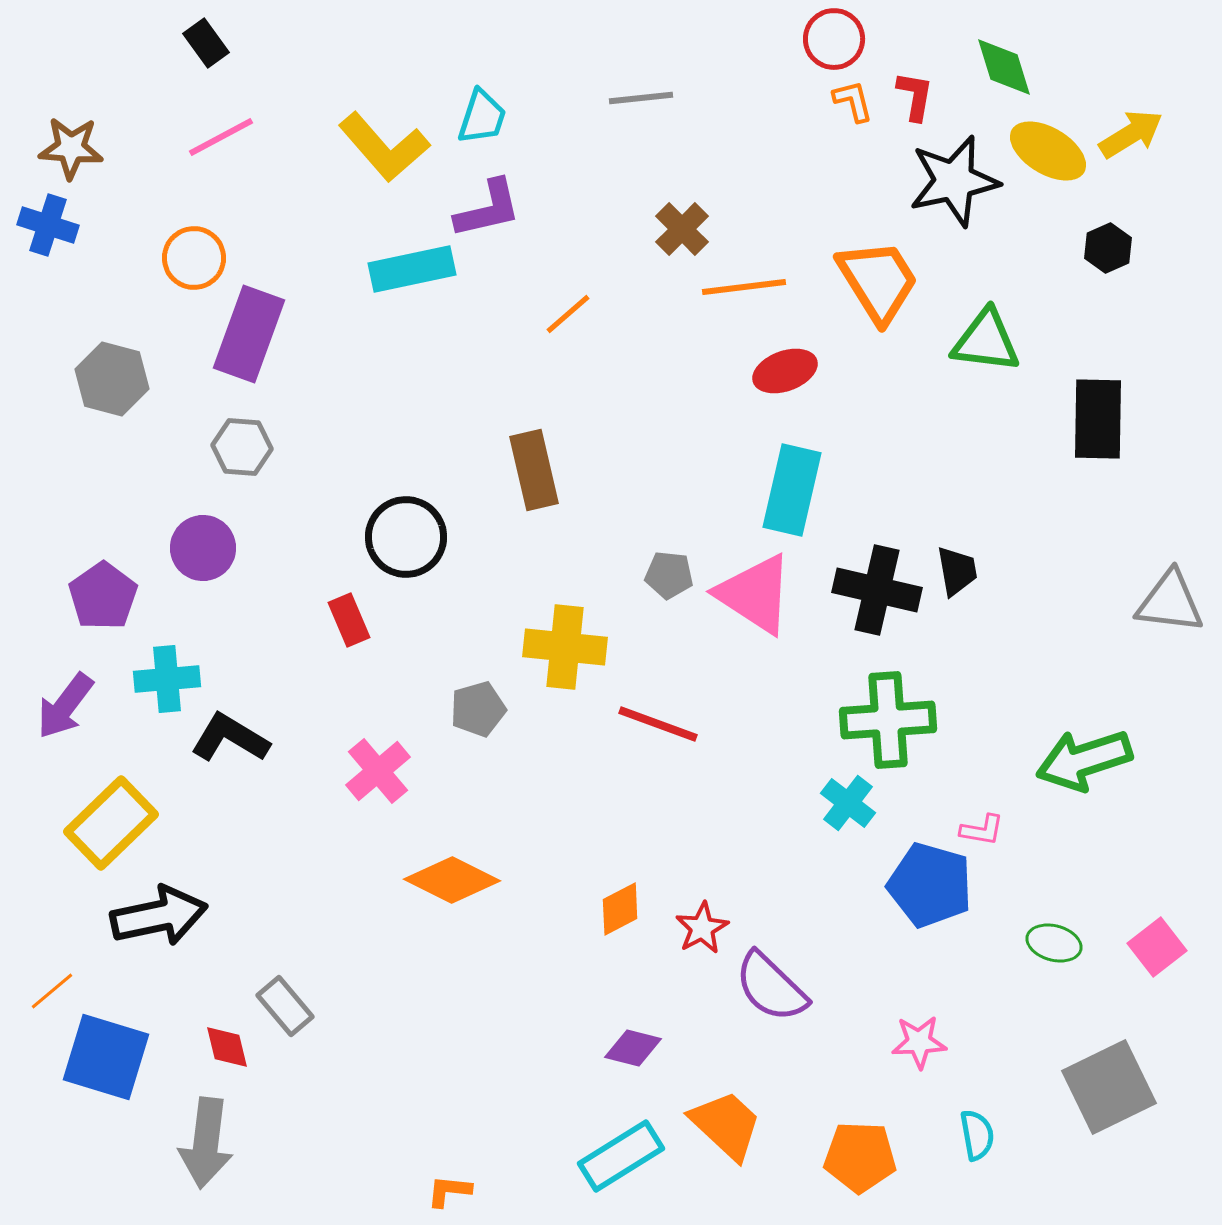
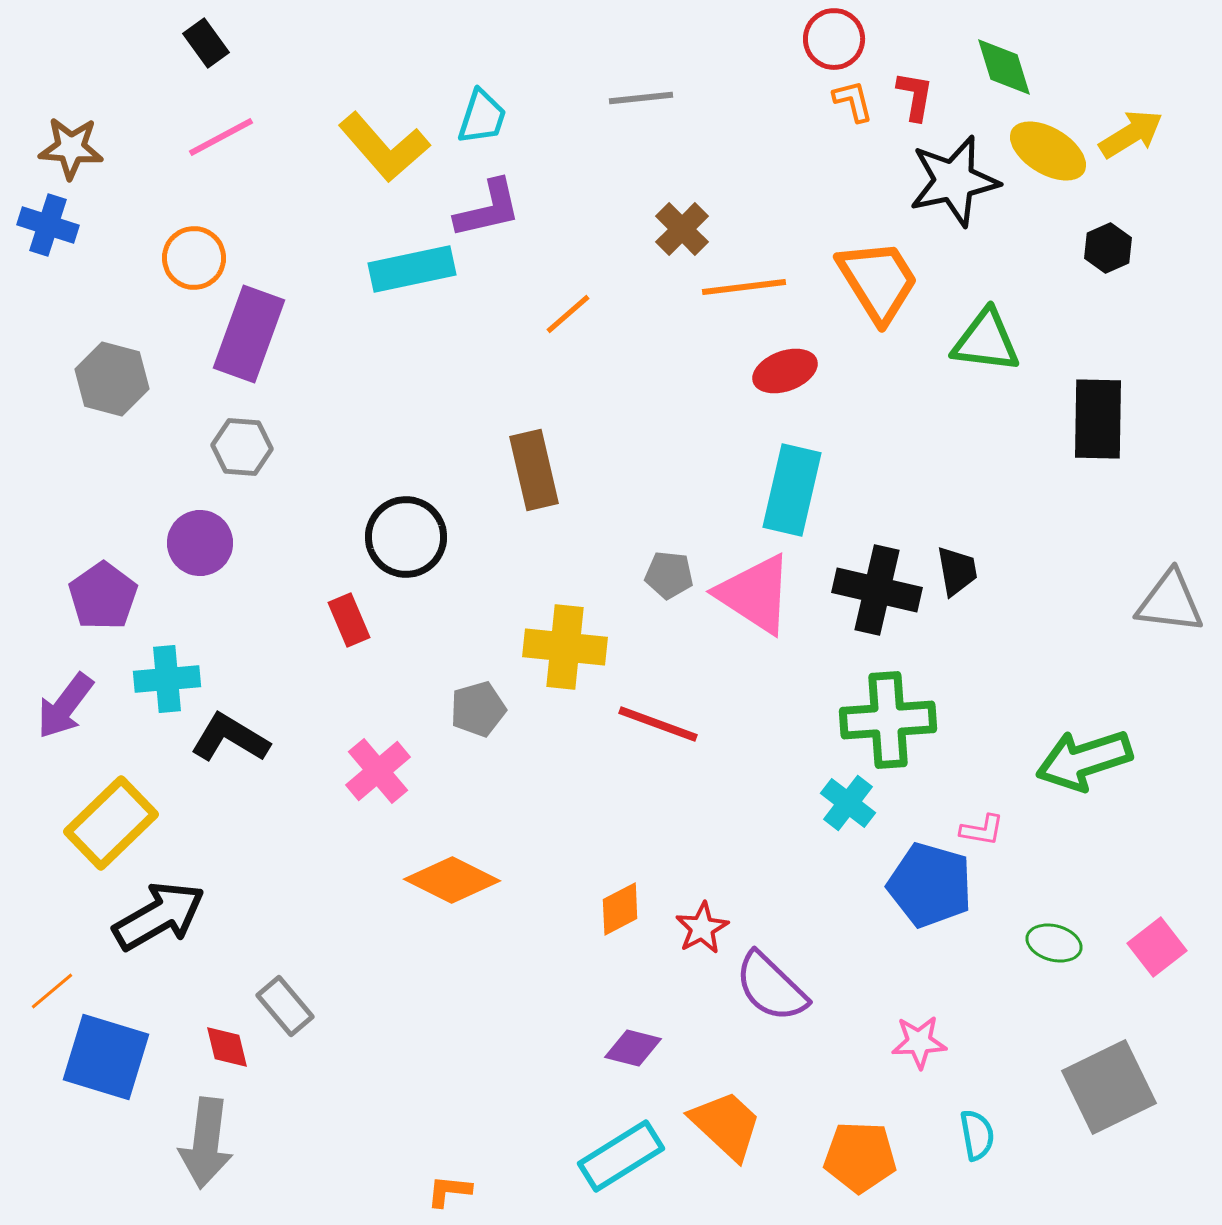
purple circle at (203, 548): moved 3 px left, 5 px up
black arrow at (159, 916): rotated 18 degrees counterclockwise
